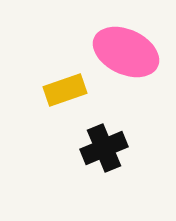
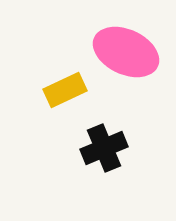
yellow rectangle: rotated 6 degrees counterclockwise
